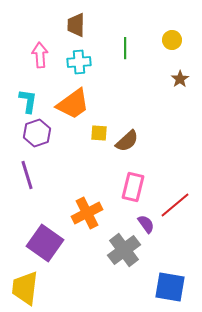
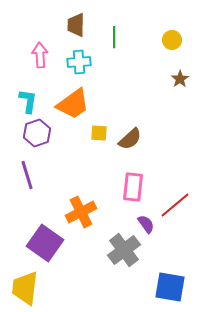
green line: moved 11 px left, 11 px up
brown semicircle: moved 3 px right, 2 px up
pink rectangle: rotated 8 degrees counterclockwise
orange cross: moved 6 px left, 1 px up
